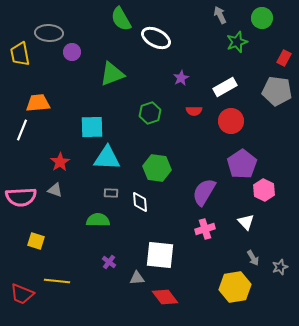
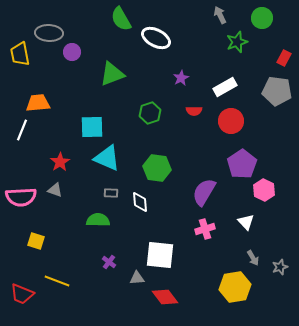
cyan triangle at (107, 158): rotated 20 degrees clockwise
yellow line at (57, 281): rotated 15 degrees clockwise
